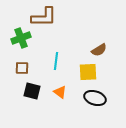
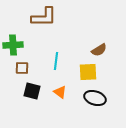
green cross: moved 8 px left, 7 px down; rotated 18 degrees clockwise
